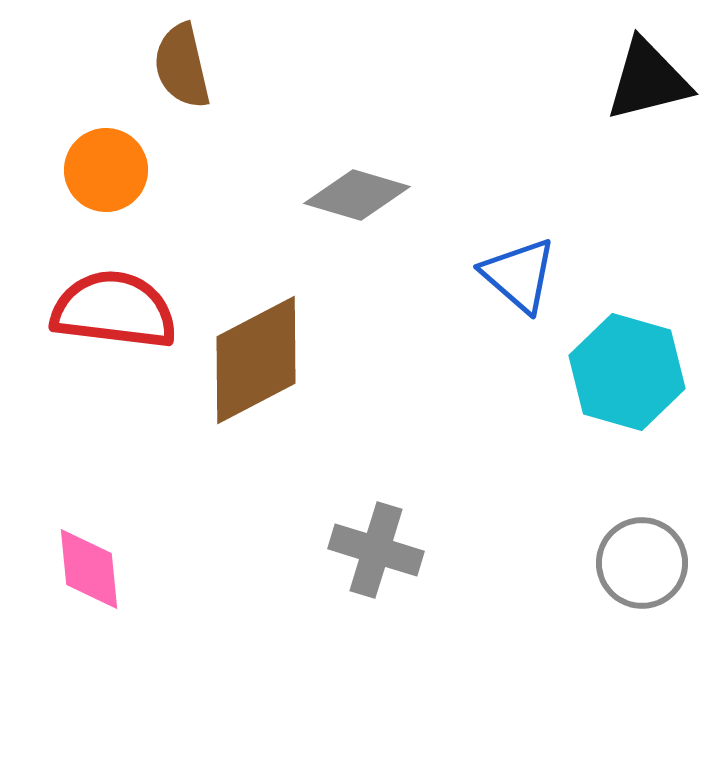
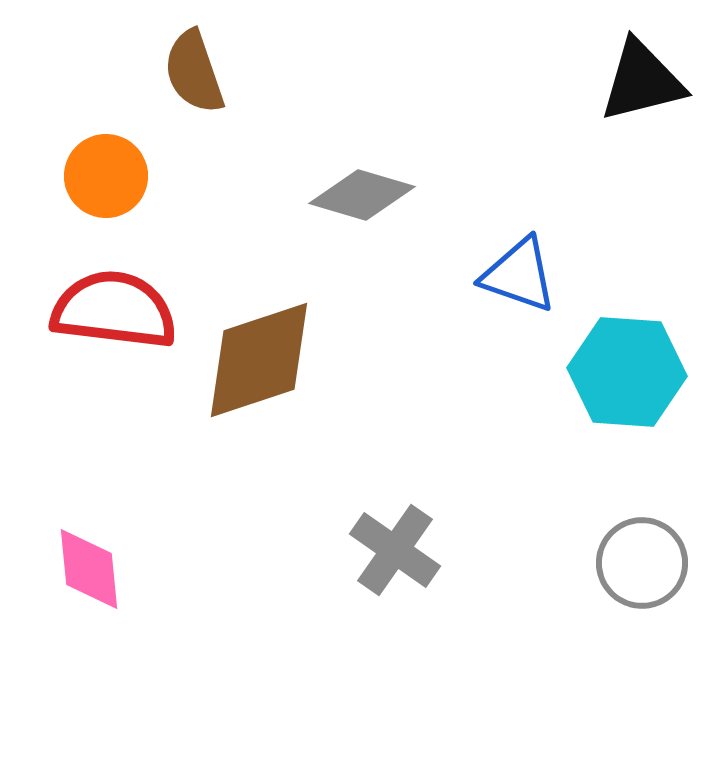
brown semicircle: moved 12 px right, 6 px down; rotated 6 degrees counterclockwise
black triangle: moved 6 px left, 1 px down
orange circle: moved 6 px down
gray diamond: moved 5 px right
blue triangle: rotated 22 degrees counterclockwise
brown diamond: moved 3 px right; rotated 9 degrees clockwise
cyan hexagon: rotated 12 degrees counterclockwise
gray cross: moved 19 px right; rotated 18 degrees clockwise
